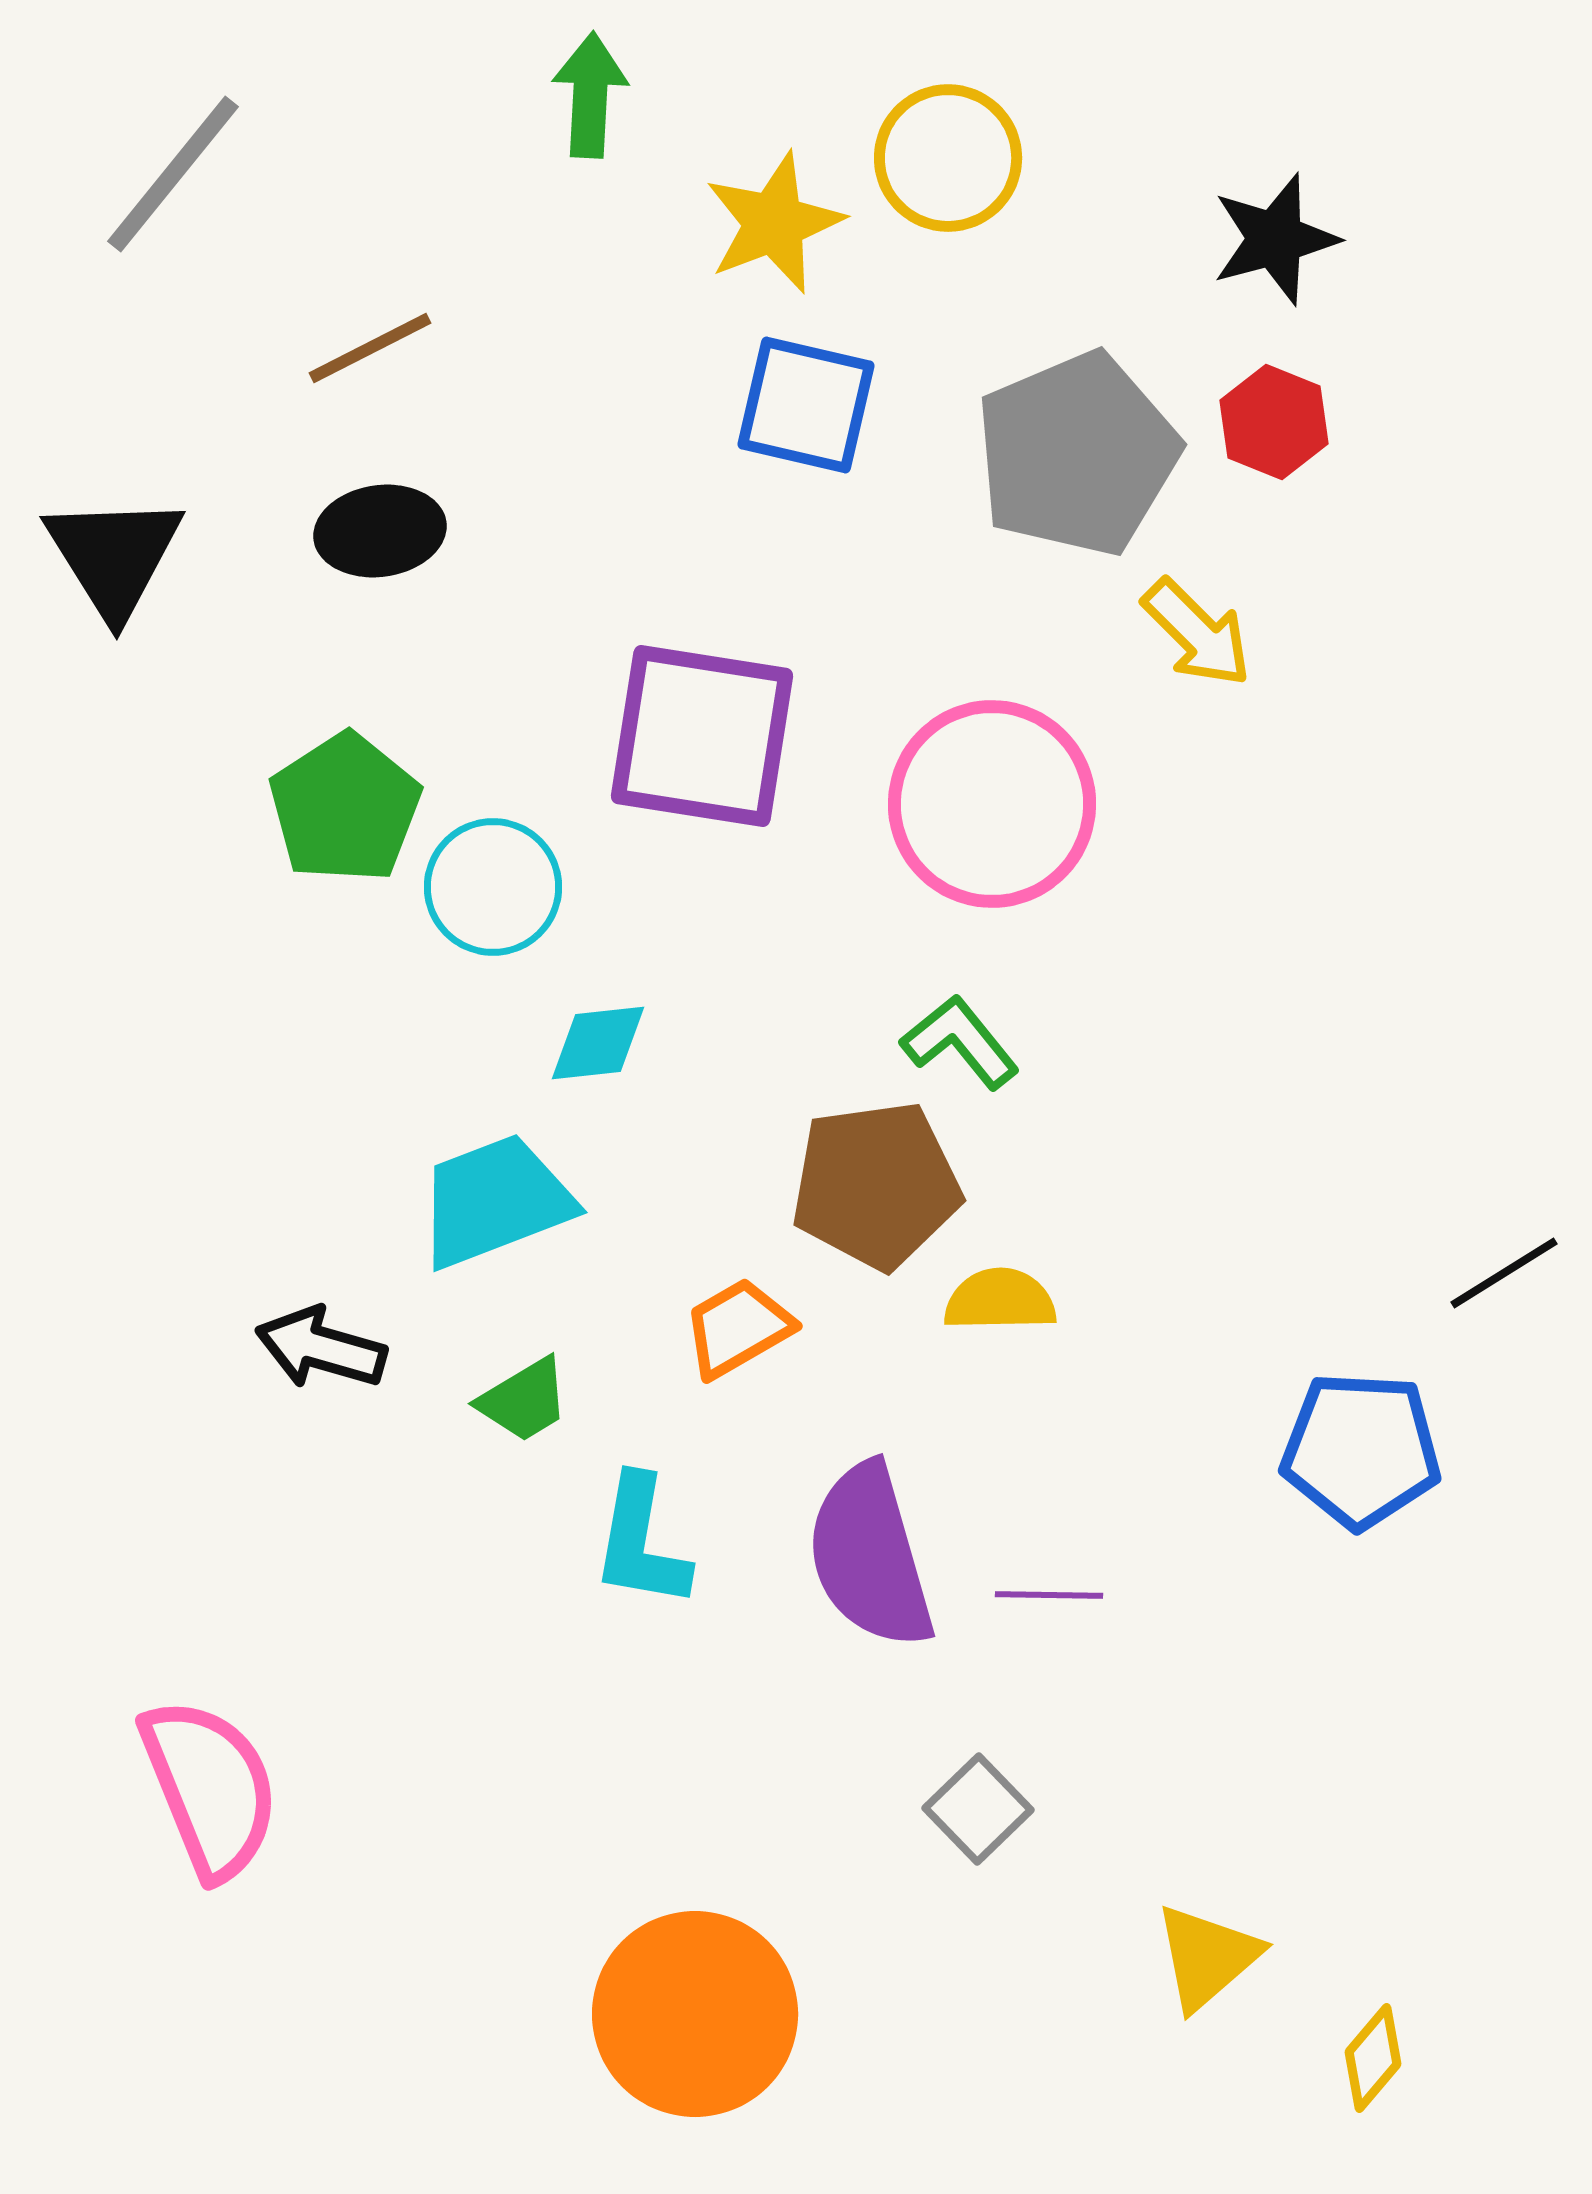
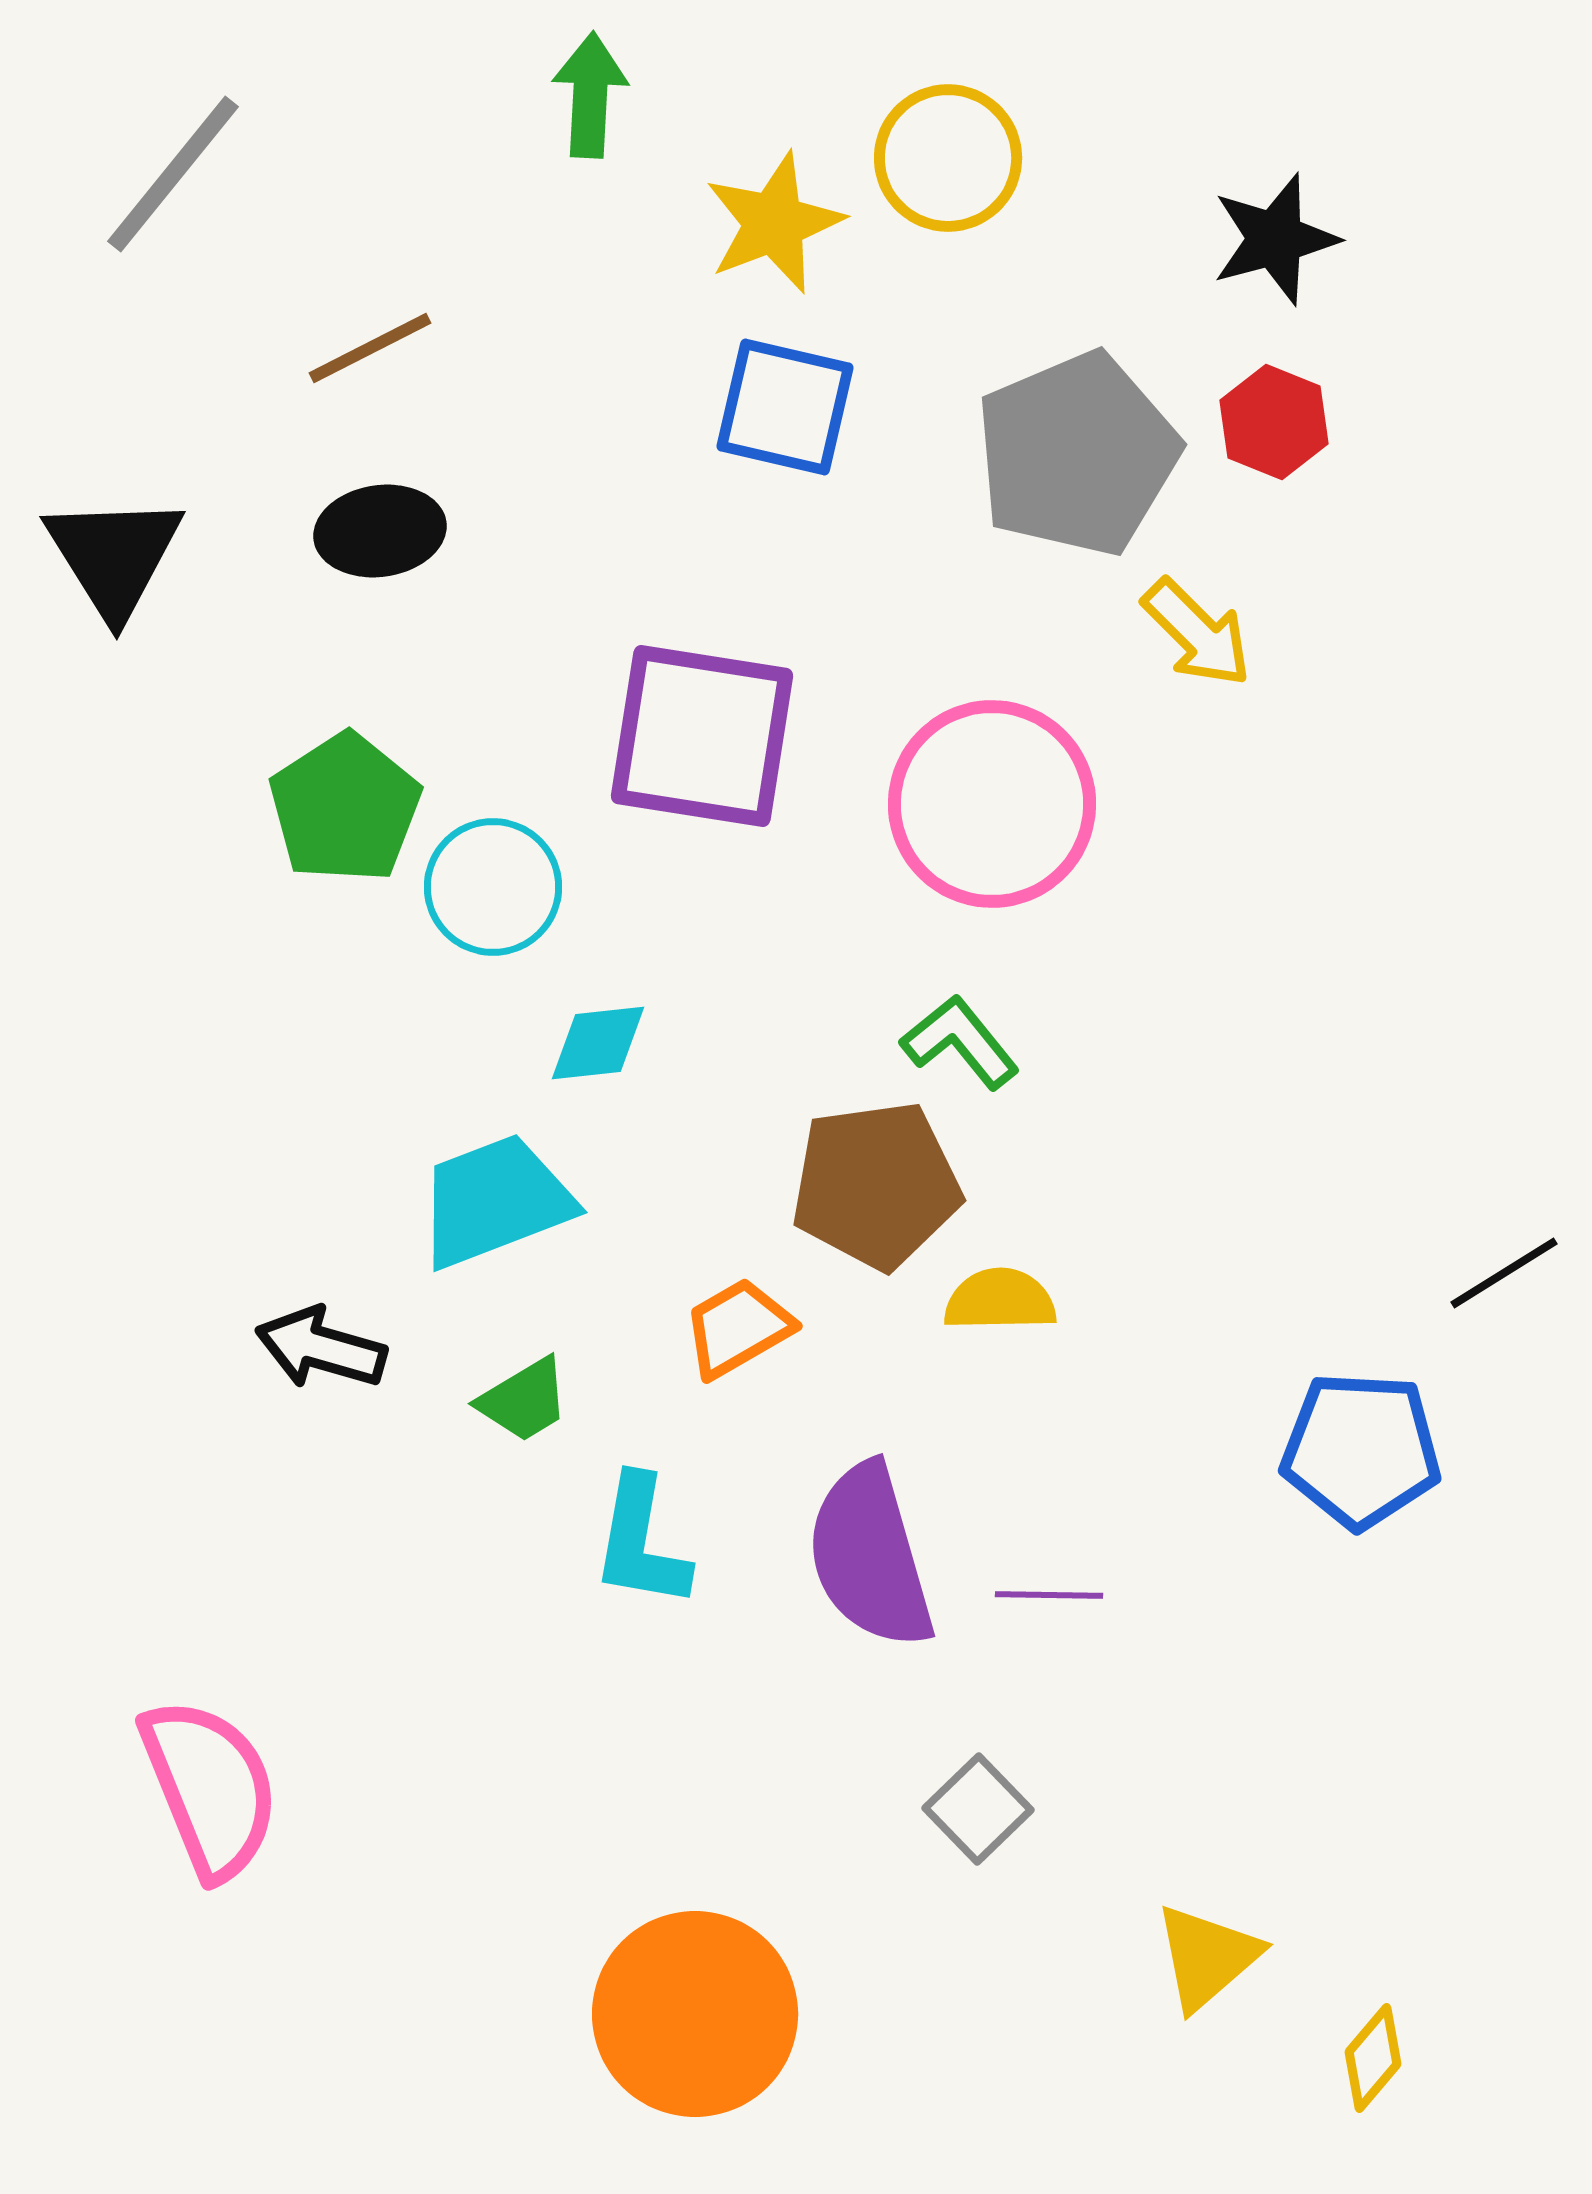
blue square: moved 21 px left, 2 px down
